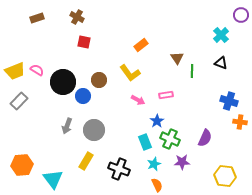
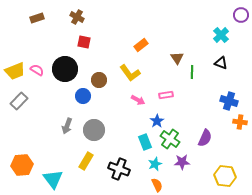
green line: moved 1 px down
black circle: moved 2 px right, 13 px up
green cross: rotated 12 degrees clockwise
cyan star: moved 1 px right
